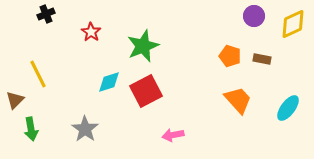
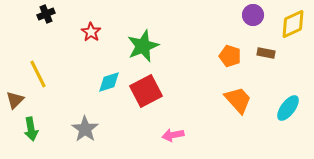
purple circle: moved 1 px left, 1 px up
brown rectangle: moved 4 px right, 6 px up
